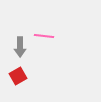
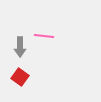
red square: moved 2 px right, 1 px down; rotated 24 degrees counterclockwise
